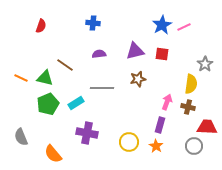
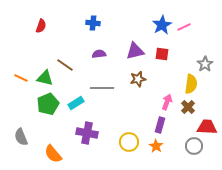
brown cross: rotated 32 degrees clockwise
